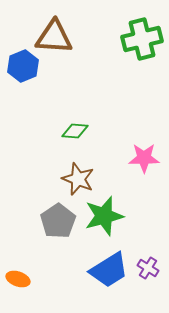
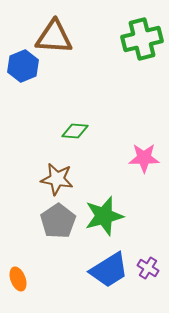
brown star: moved 21 px left; rotated 12 degrees counterclockwise
orange ellipse: rotated 50 degrees clockwise
